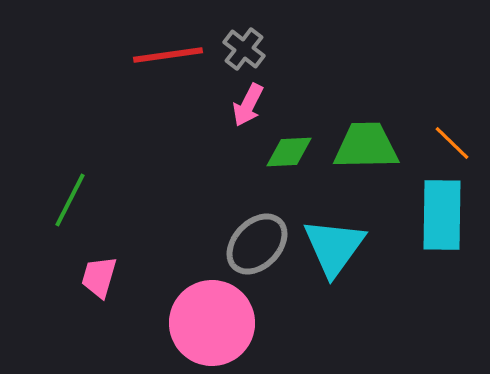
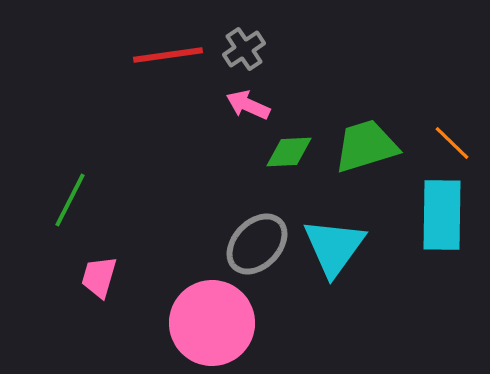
gray cross: rotated 18 degrees clockwise
pink arrow: rotated 87 degrees clockwise
green trapezoid: rotated 16 degrees counterclockwise
